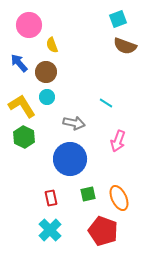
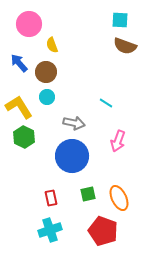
cyan square: moved 2 px right, 1 px down; rotated 24 degrees clockwise
pink circle: moved 1 px up
yellow L-shape: moved 3 px left, 1 px down
blue circle: moved 2 px right, 3 px up
cyan cross: rotated 25 degrees clockwise
